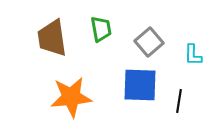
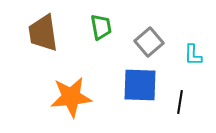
green trapezoid: moved 2 px up
brown trapezoid: moved 9 px left, 5 px up
black line: moved 1 px right, 1 px down
